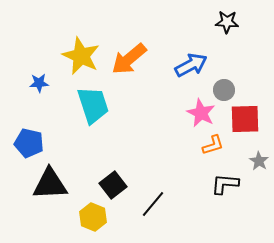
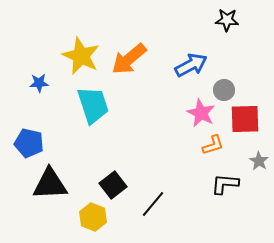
black star: moved 2 px up
